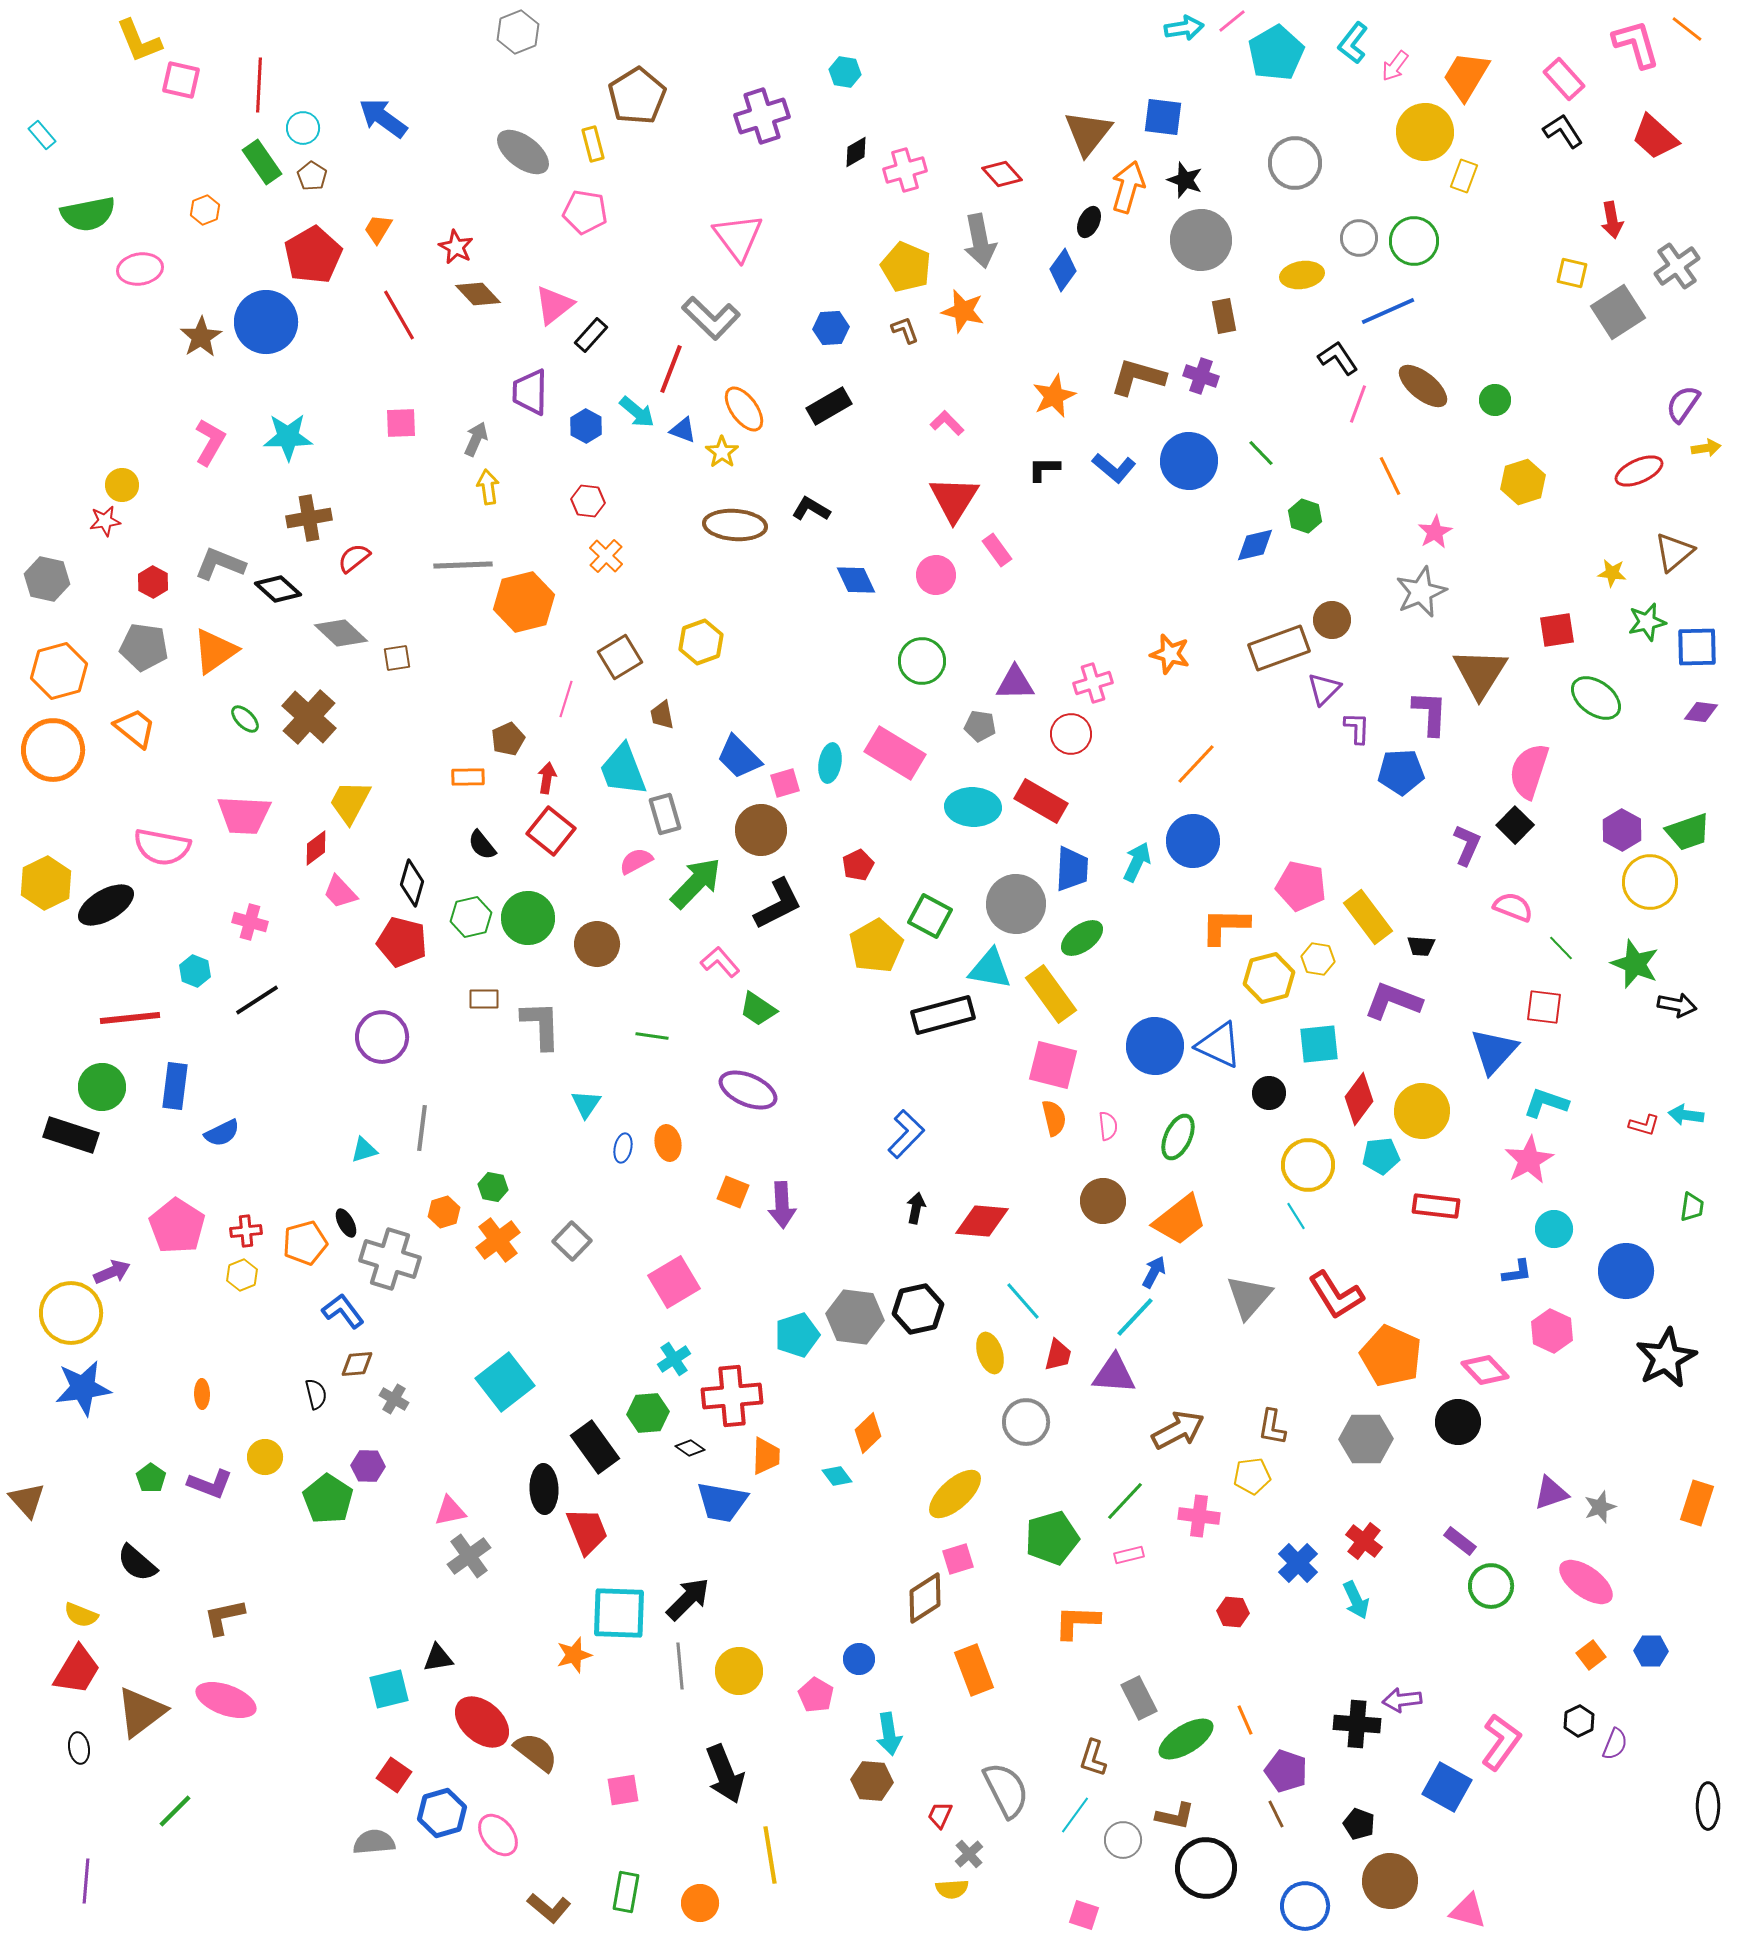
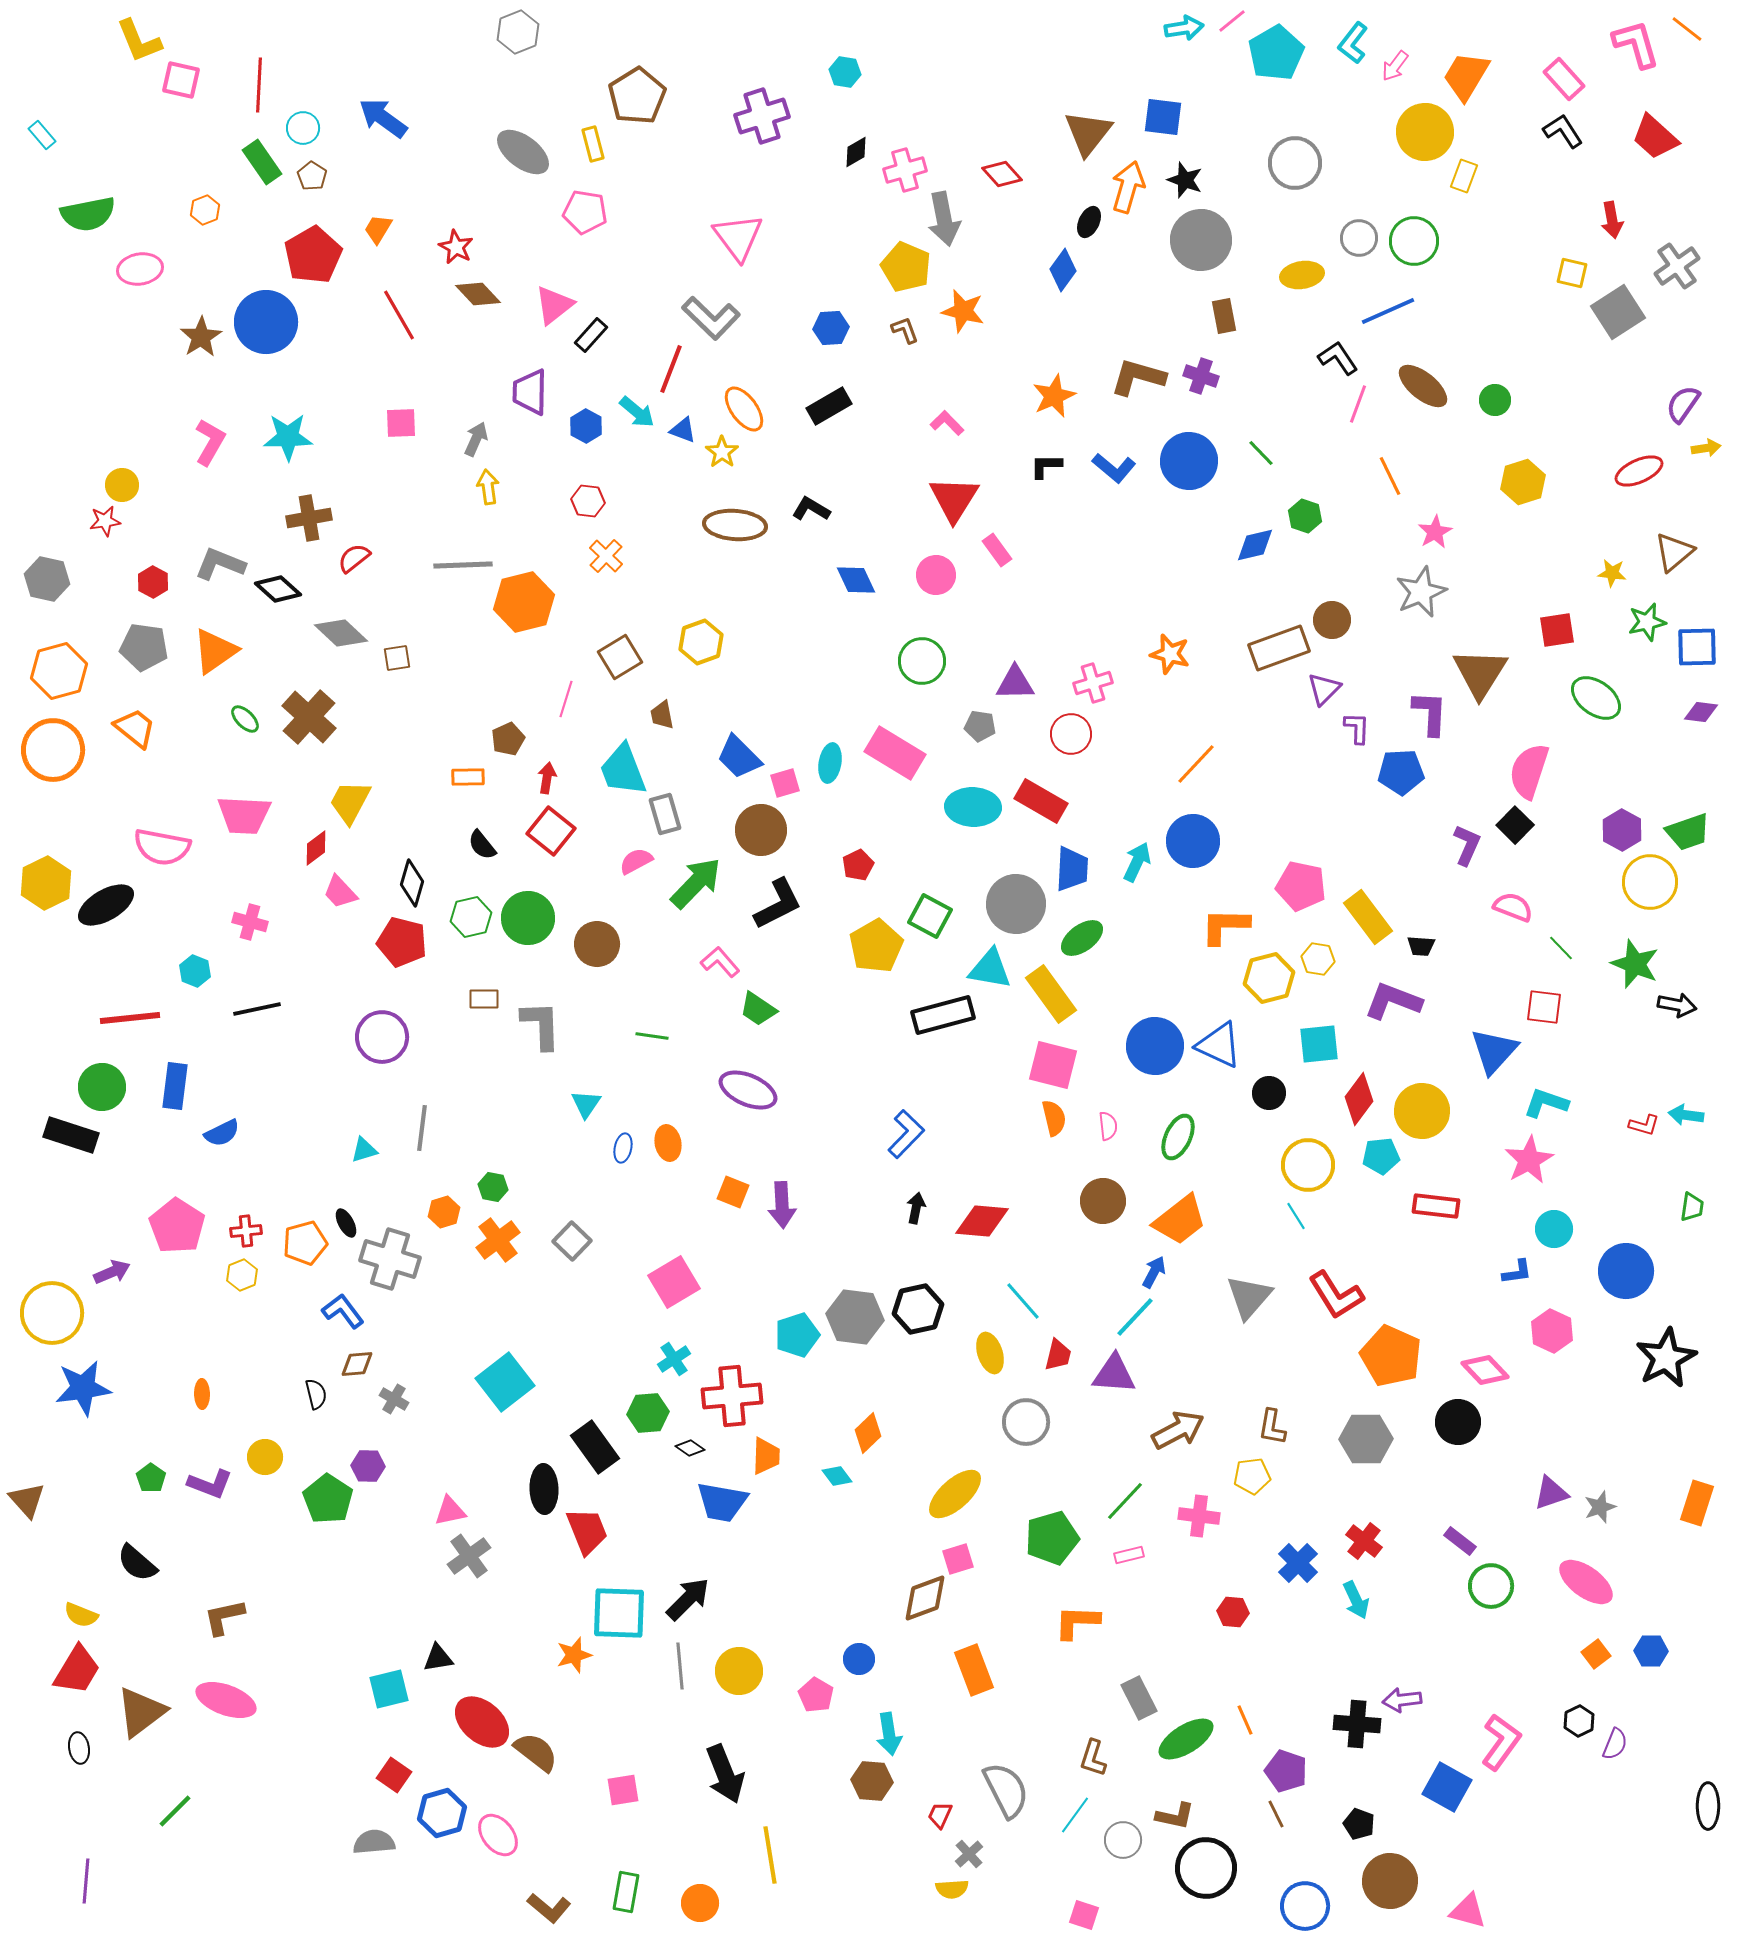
gray arrow at (980, 241): moved 36 px left, 22 px up
black L-shape at (1044, 469): moved 2 px right, 3 px up
black line at (257, 1000): moved 9 px down; rotated 21 degrees clockwise
yellow circle at (71, 1313): moved 19 px left
brown diamond at (925, 1598): rotated 12 degrees clockwise
orange square at (1591, 1655): moved 5 px right, 1 px up
